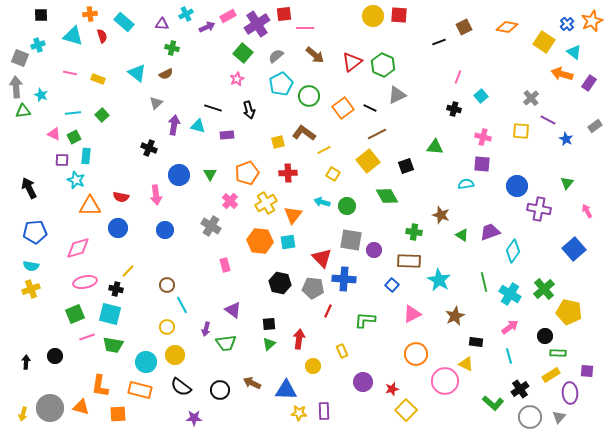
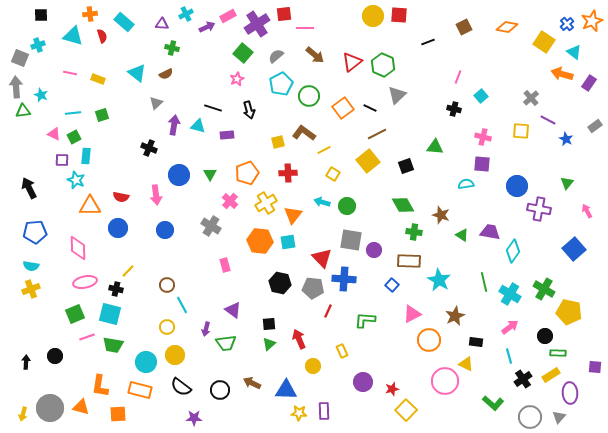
black line at (439, 42): moved 11 px left
gray triangle at (397, 95): rotated 18 degrees counterclockwise
green square at (102, 115): rotated 24 degrees clockwise
green diamond at (387, 196): moved 16 px right, 9 px down
purple trapezoid at (490, 232): rotated 30 degrees clockwise
pink diamond at (78, 248): rotated 75 degrees counterclockwise
green cross at (544, 289): rotated 20 degrees counterclockwise
red arrow at (299, 339): rotated 30 degrees counterclockwise
orange circle at (416, 354): moved 13 px right, 14 px up
purple square at (587, 371): moved 8 px right, 4 px up
black cross at (520, 389): moved 3 px right, 10 px up
